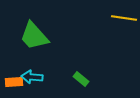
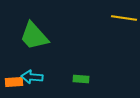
green rectangle: rotated 35 degrees counterclockwise
